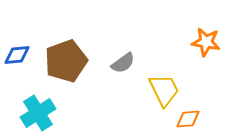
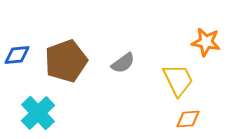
yellow trapezoid: moved 14 px right, 10 px up
cyan cross: rotated 12 degrees counterclockwise
